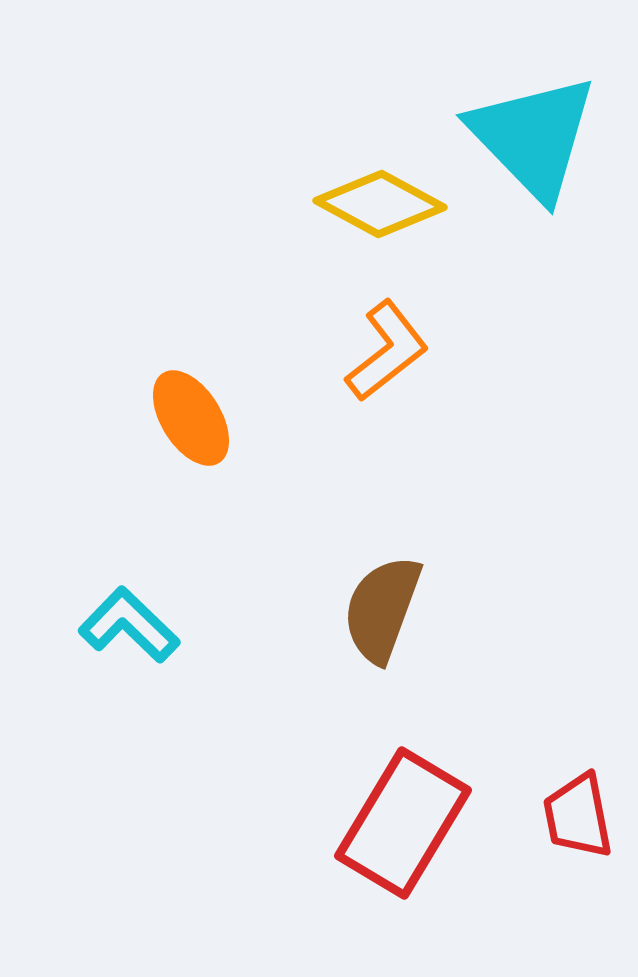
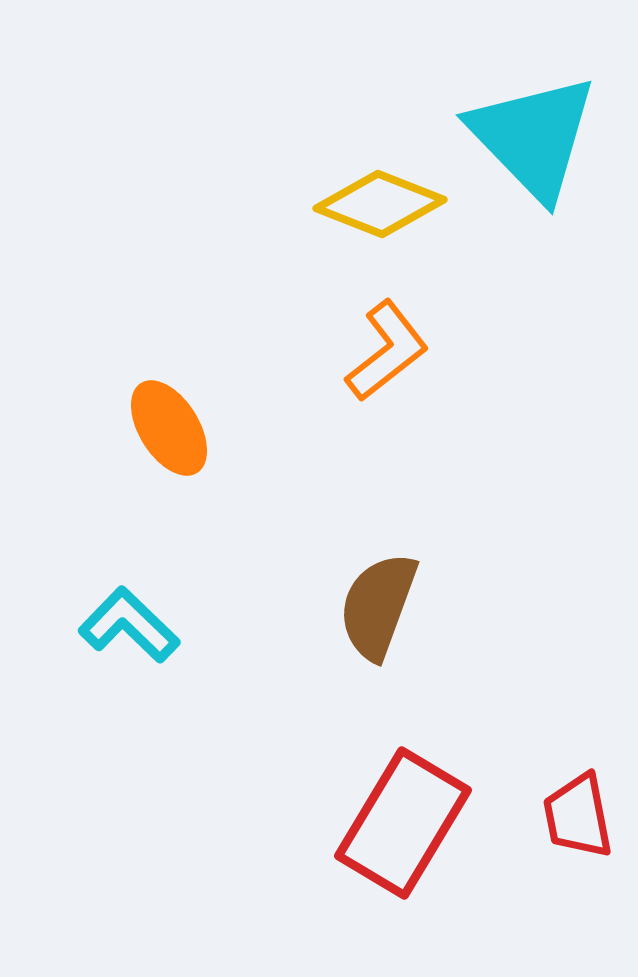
yellow diamond: rotated 7 degrees counterclockwise
orange ellipse: moved 22 px left, 10 px down
brown semicircle: moved 4 px left, 3 px up
